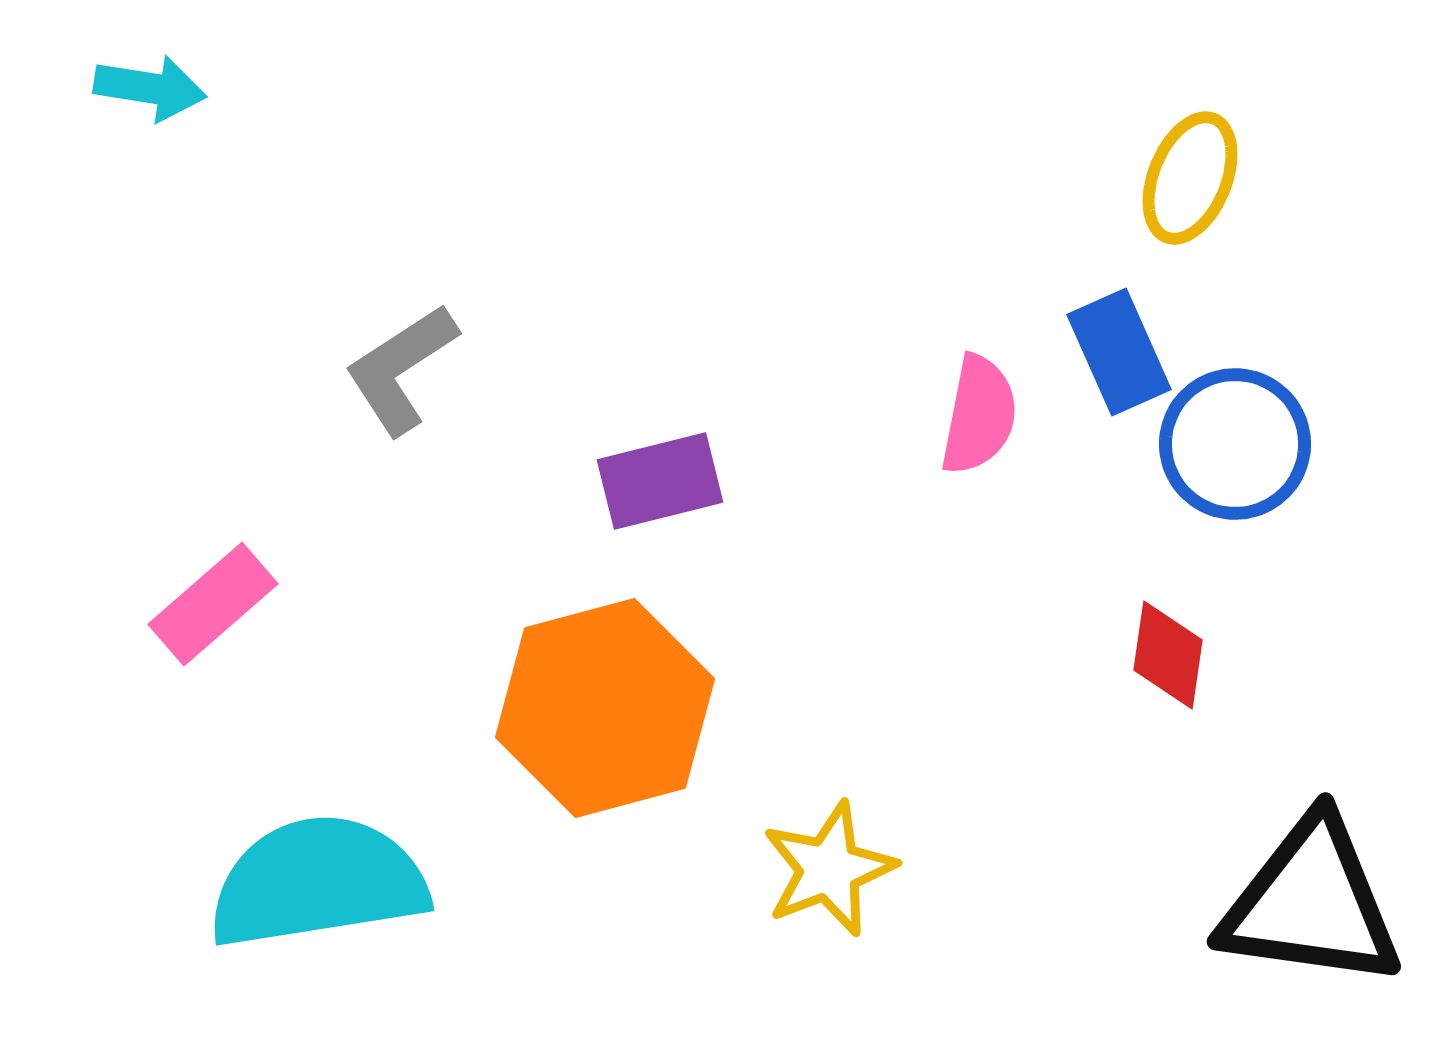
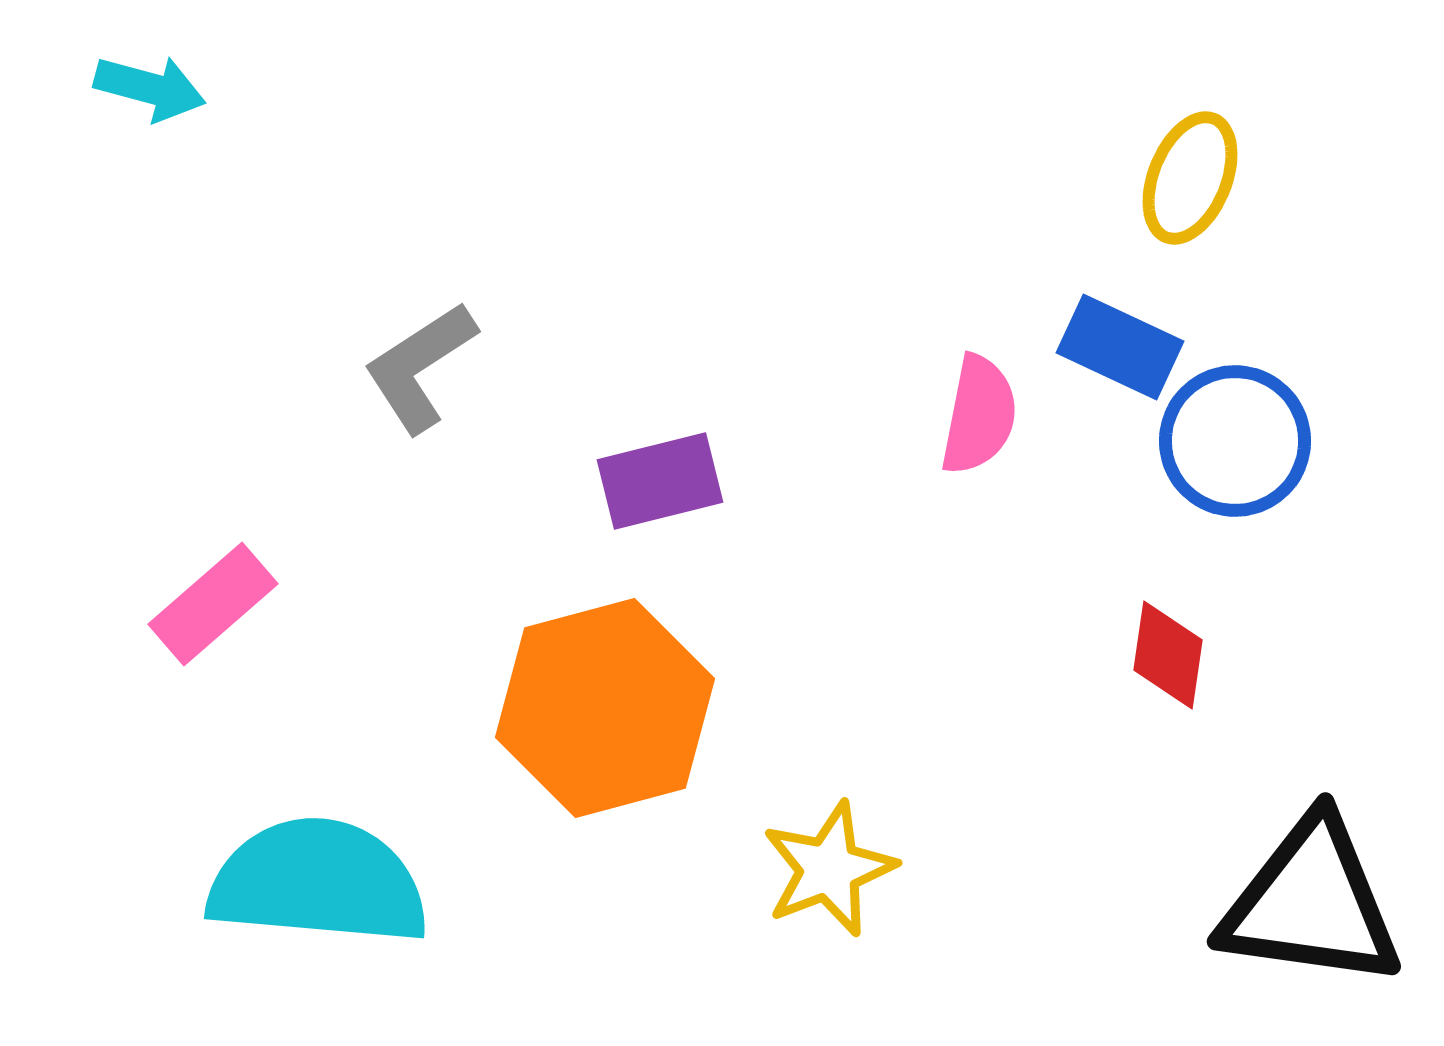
cyan arrow: rotated 6 degrees clockwise
blue rectangle: moved 1 px right, 5 px up; rotated 41 degrees counterclockwise
gray L-shape: moved 19 px right, 2 px up
blue circle: moved 3 px up
cyan semicircle: rotated 14 degrees clockwise
